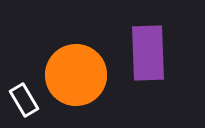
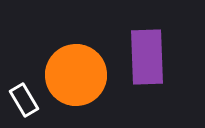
purple rectangle: moved 1 px left, 4 px down
